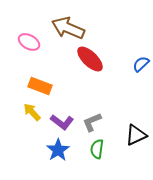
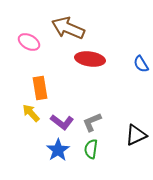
red ellipse: rotated 36 degrees counterclockwise
blue semicircle: rotated 78 degrees counterclockwise
orange rectangle: moved 2 px down; rotated 60 degrees clockwise
yellow arrow: moved 1 px left, 1 px down
green semicircle: moved 6 px left
